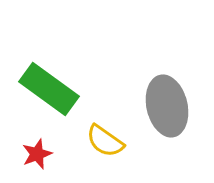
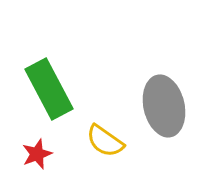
green rectangle: rotated 26 degrees clockwise
gray ellipse: moved 3 px left
